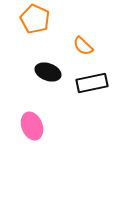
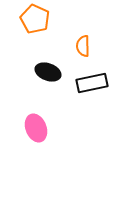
orange semicircle: rotated 45 degrees clockwise
pink ellipse: moved 4 px right, 2 px down
